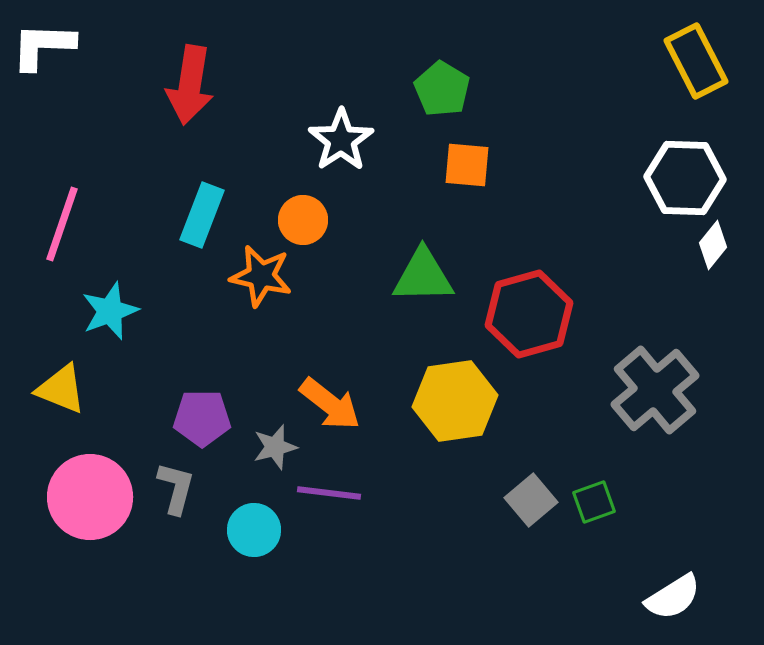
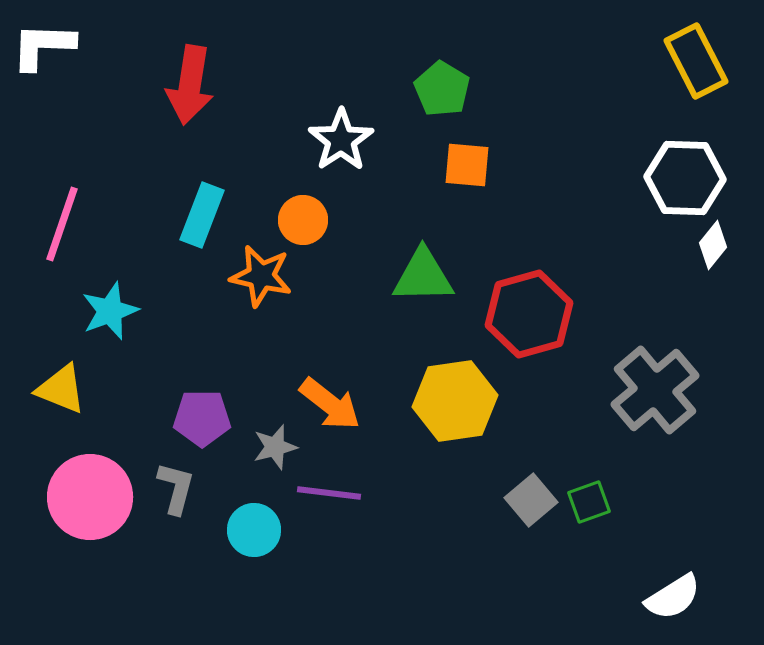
green square: moved 5 px left
